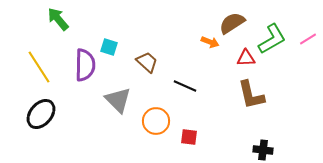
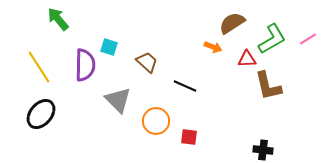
orange arrow: moved 3 px right, 5 px down
red triangle: moved 1 px right, 1 px down
brown L-shape: moved 17 px right, 9 px up
